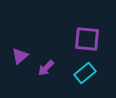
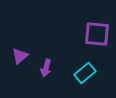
purple square: moved 10 px right, 5 px up
purple arrow: rotated 30 degrees counterclockwise
